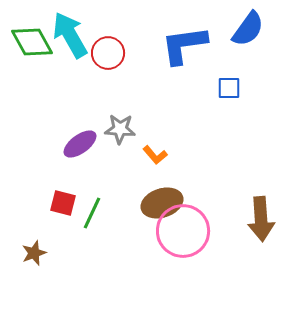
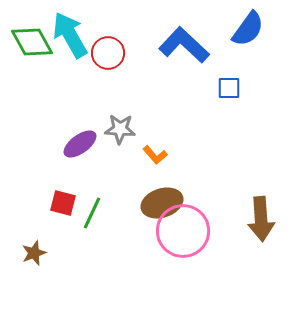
blue L-shape: rotated 51 degrees clockwise
